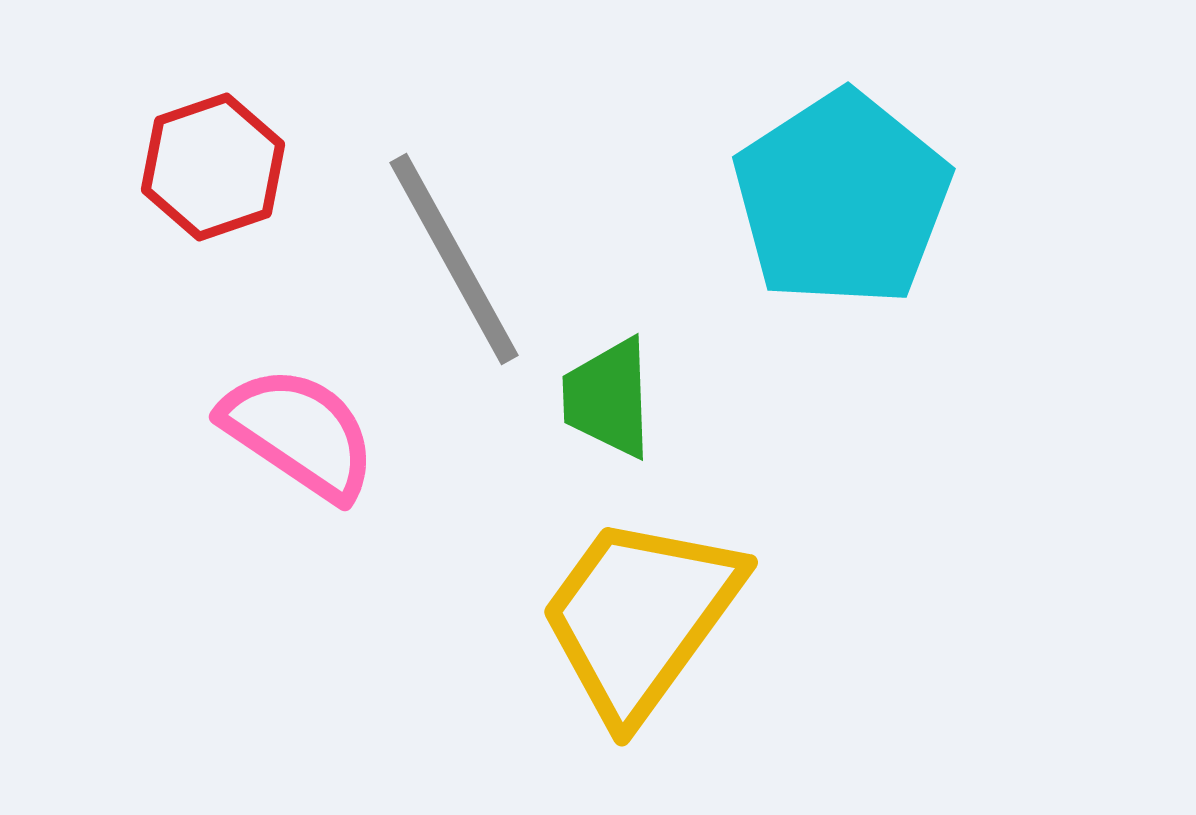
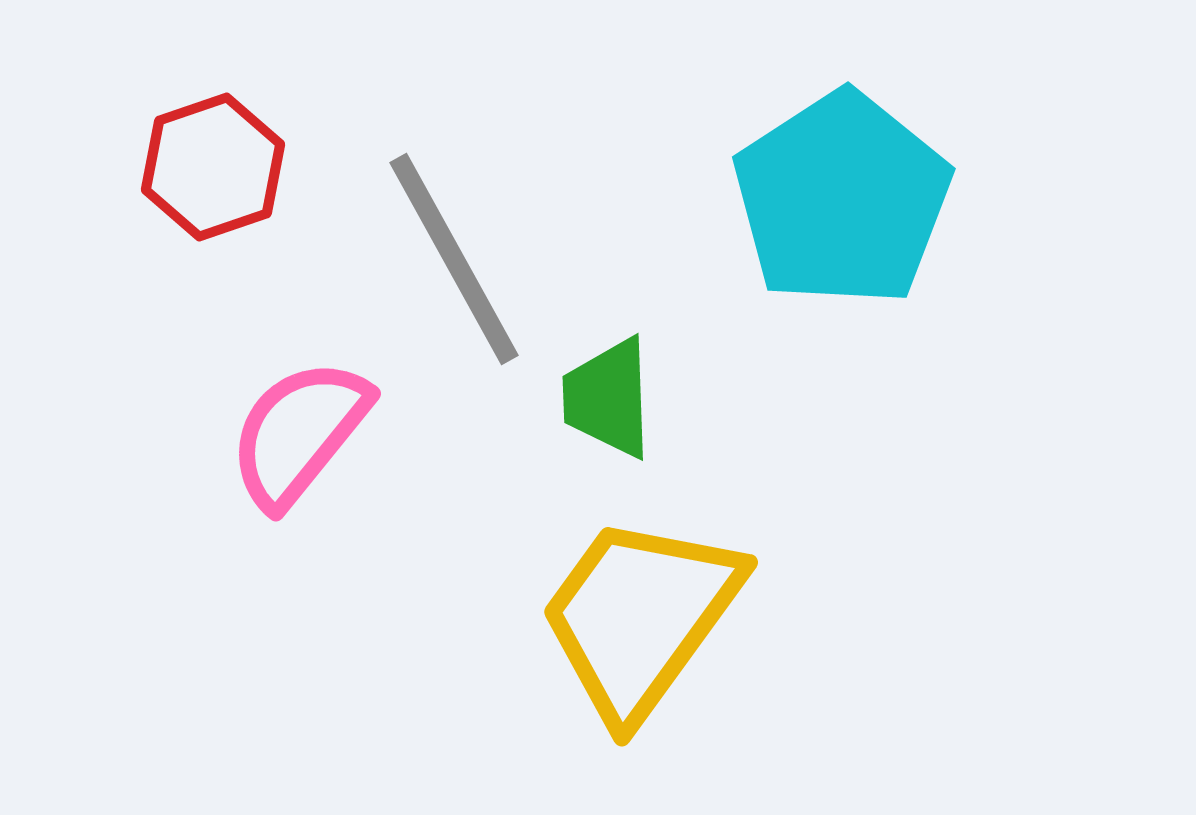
pink semicircle: rotated 85 degrees counterclockwise
